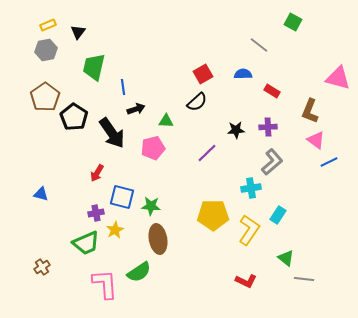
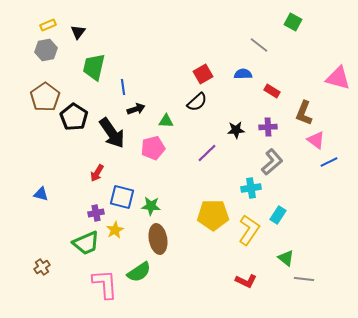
brown L-shape at (310, 111): moved 6 px left, 2 px down
